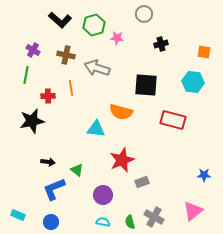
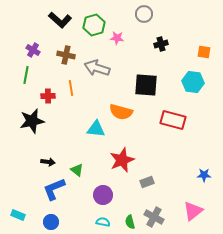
gray rectangle: moved 5 px right
